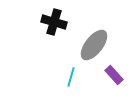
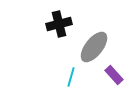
black cross: moved 5 px right, 2 px down; rotated 30 degrees counterclockwise
gray ellipse: moved 2 px down
